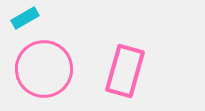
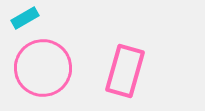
pink circle: moved 1 px left, 1 px up
